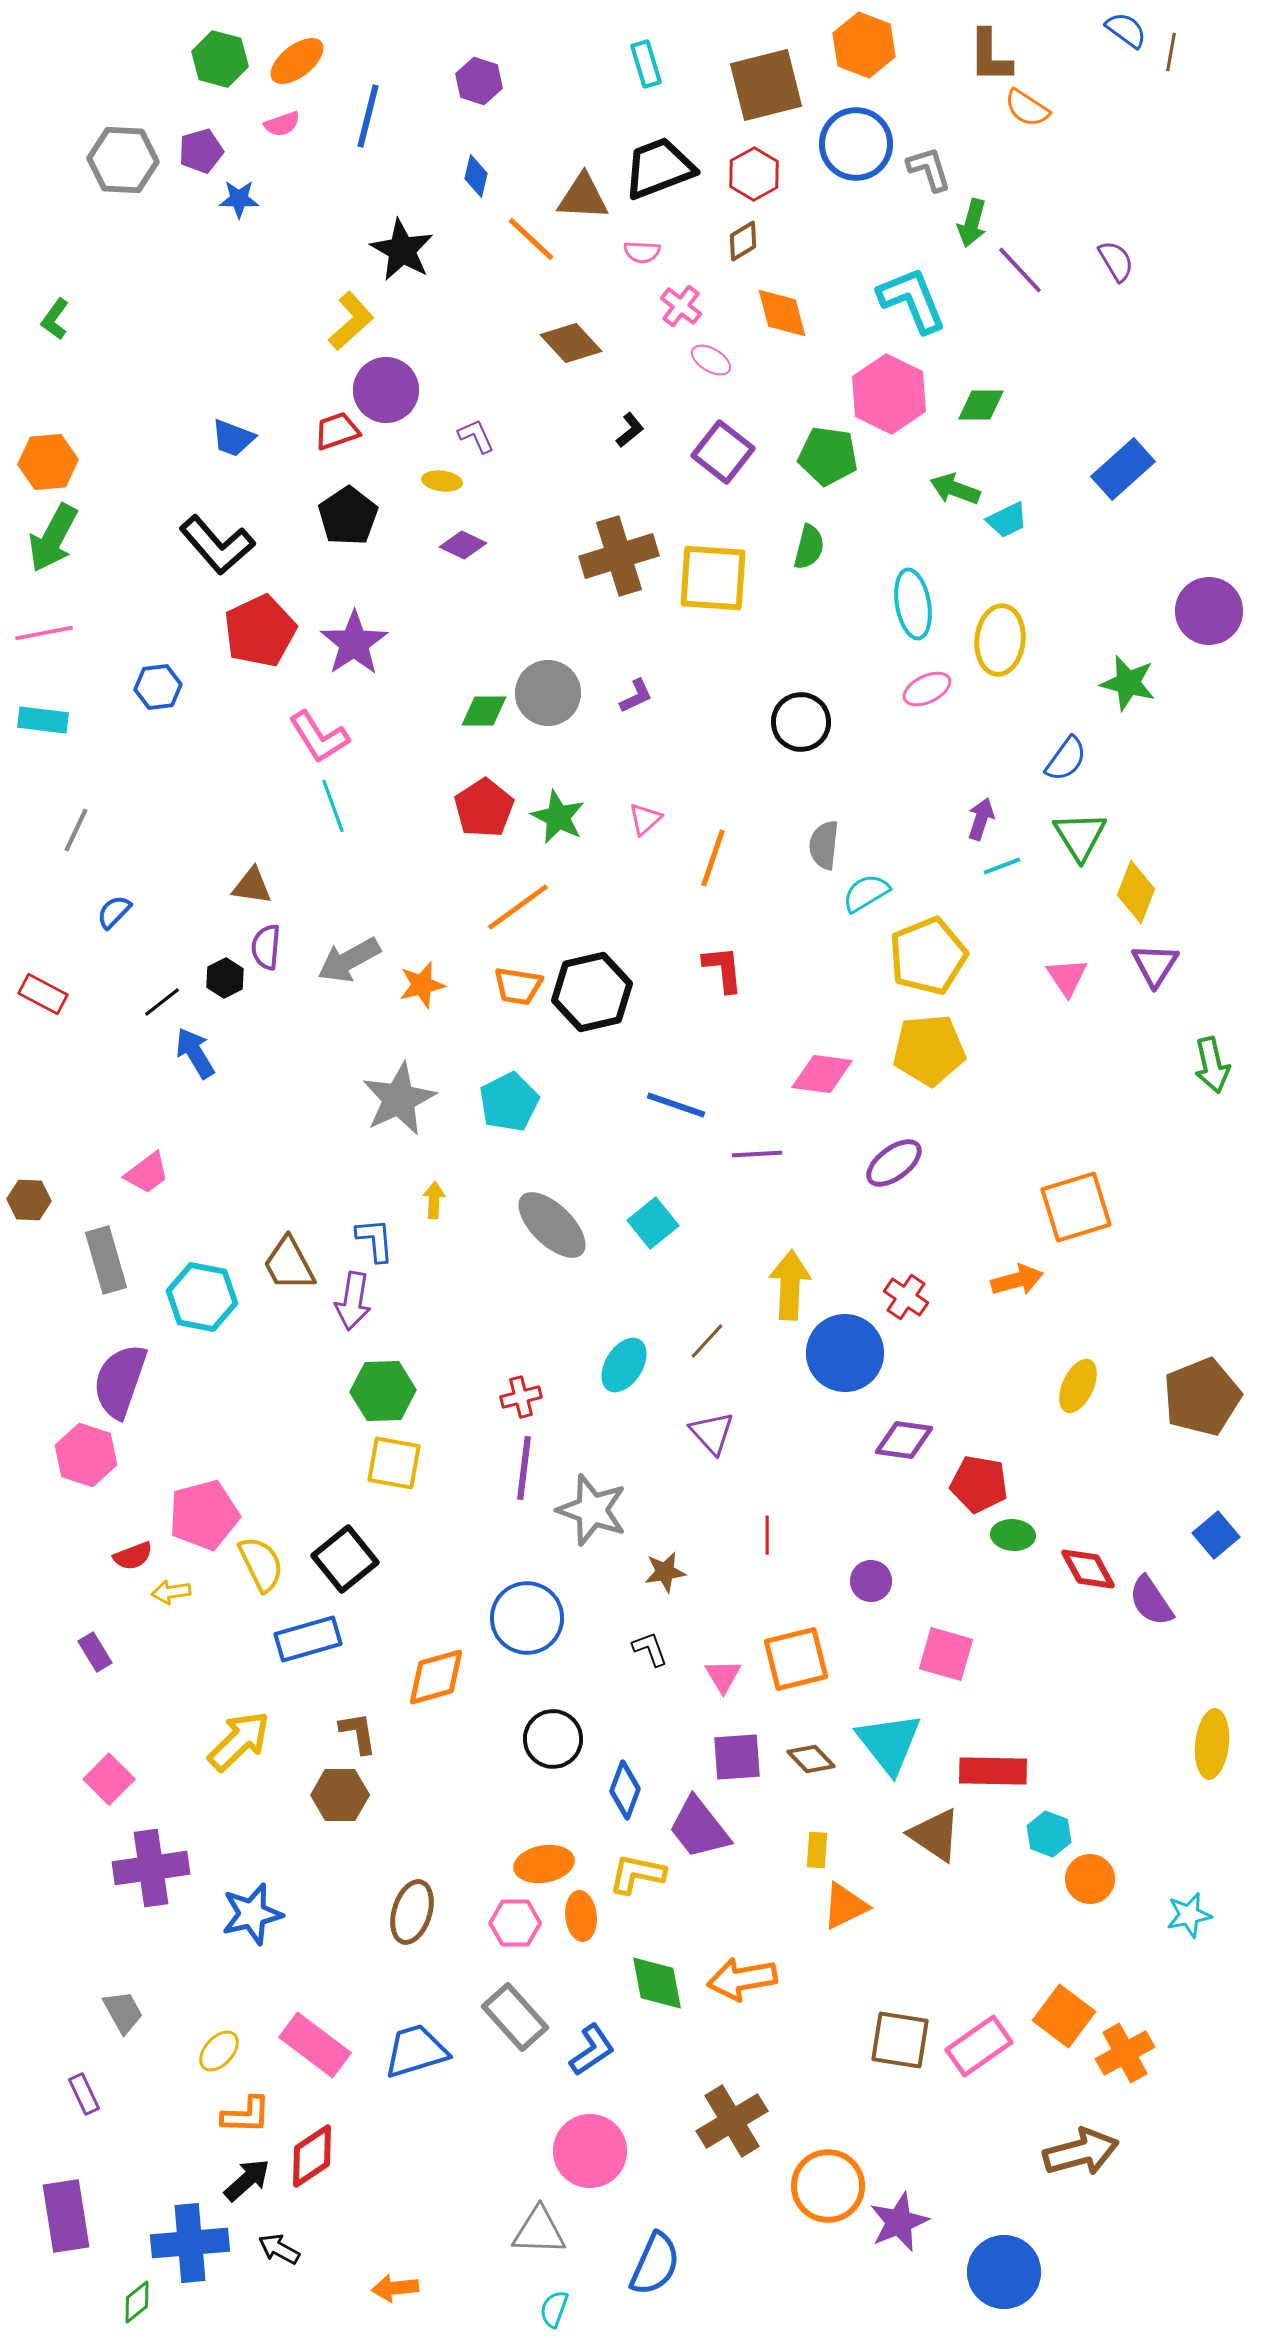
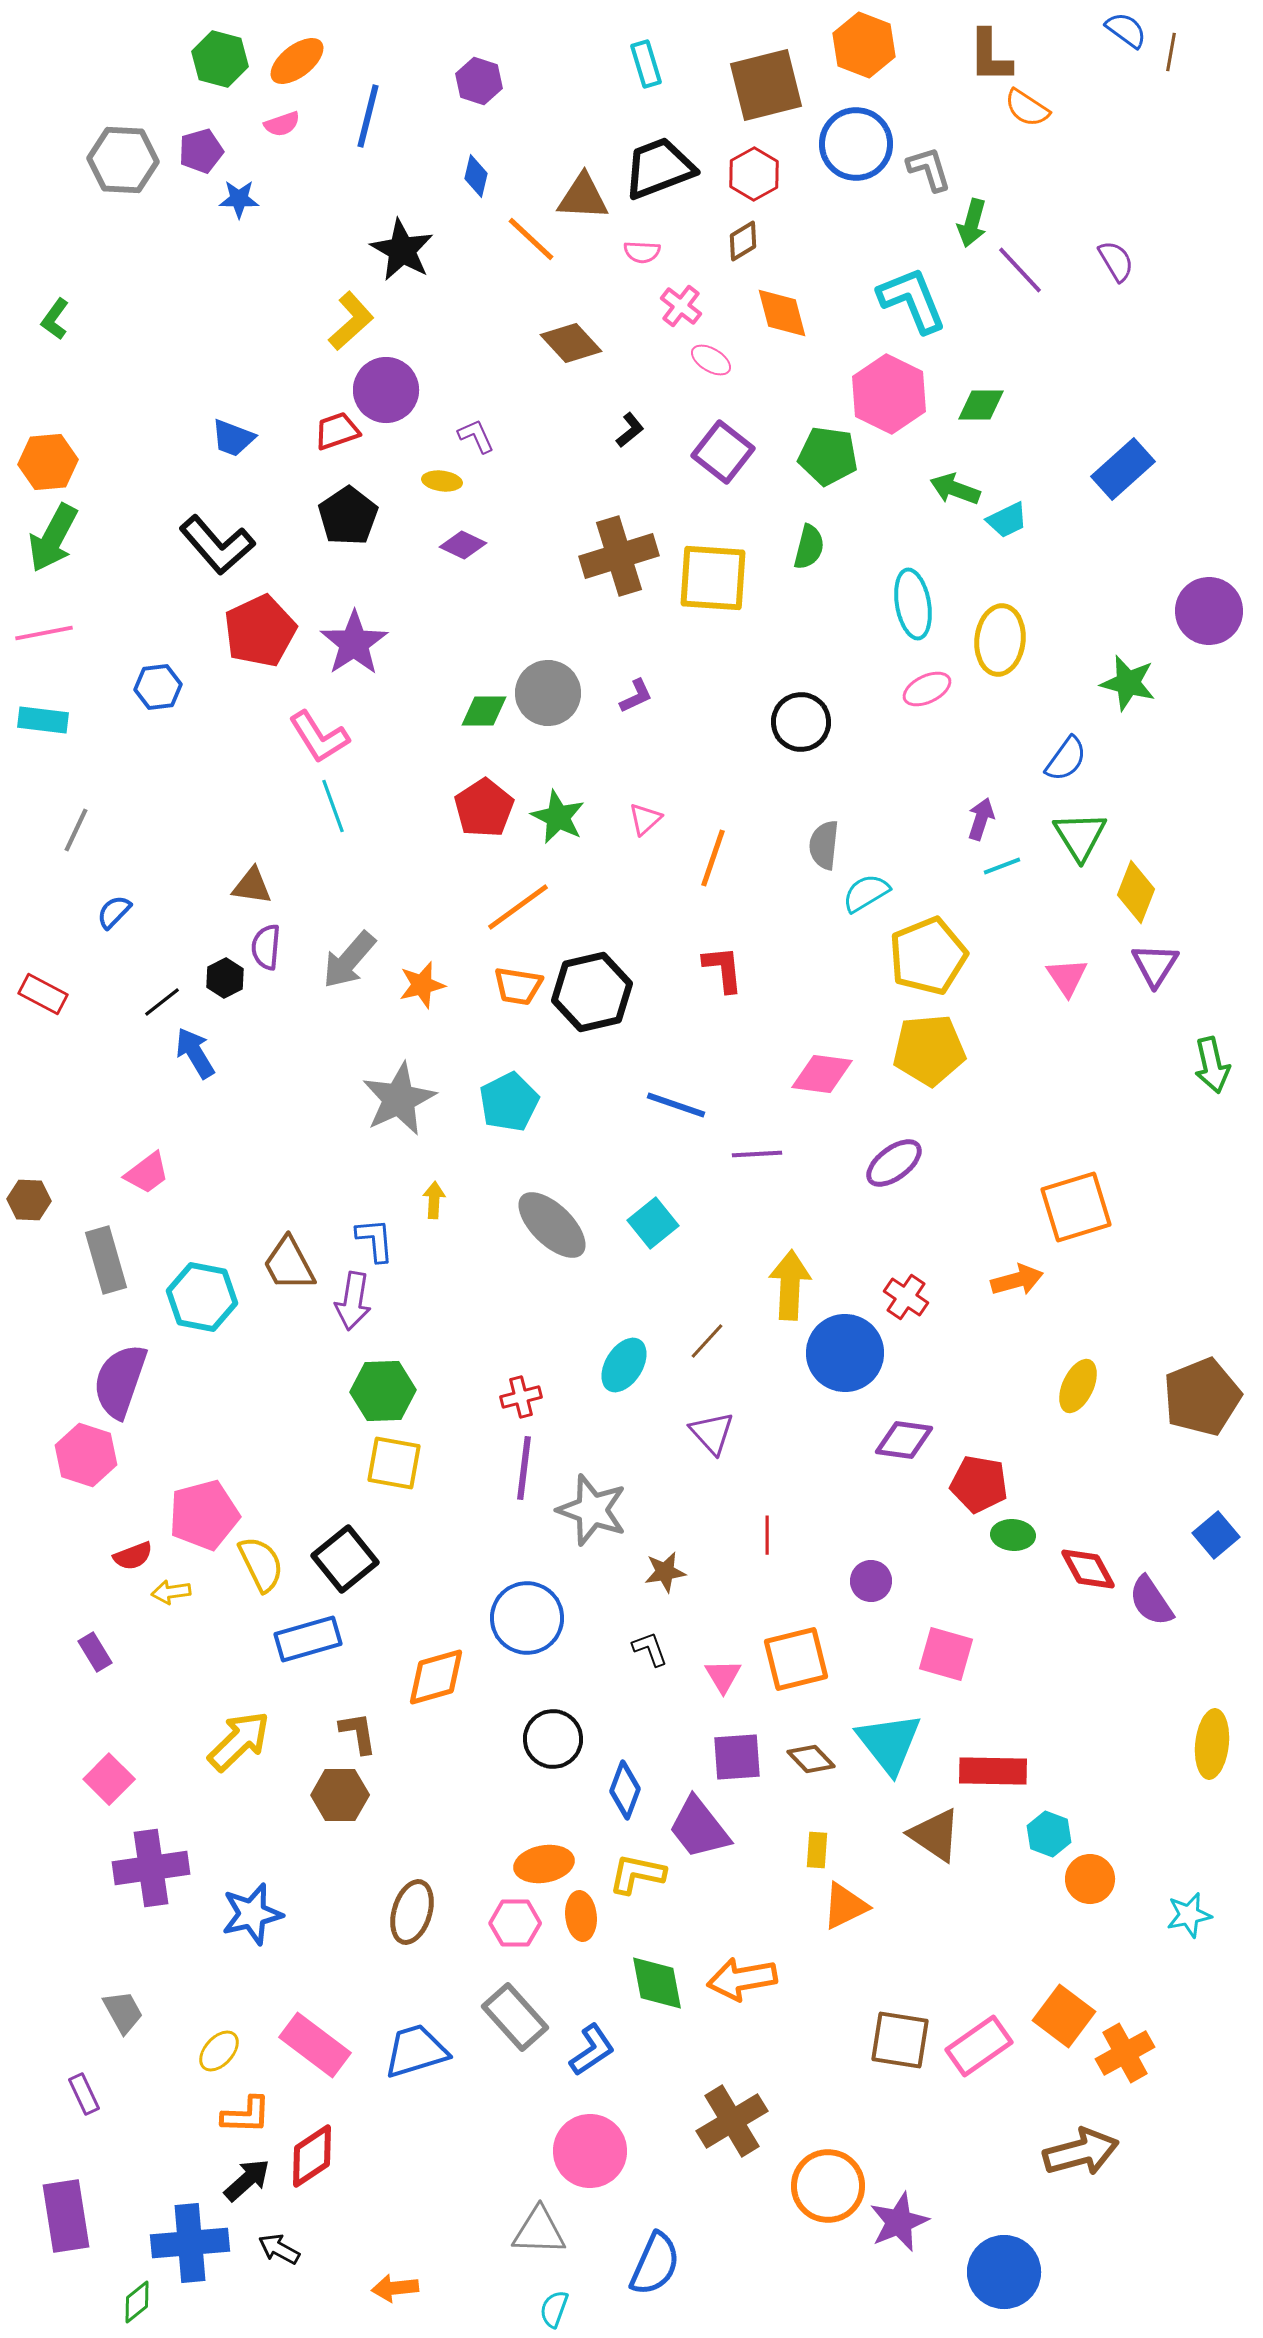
gray arrow at (349, 960): rotated 20 degrees counterclockwise
